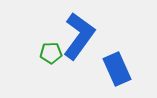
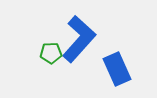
blue L-shape: moved 3 px down; rotated 6 degrees clockwise
